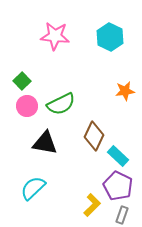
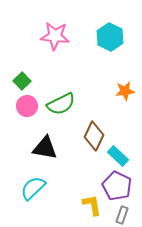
black triangle: moved 5 px down
purple pentagon: moved 1 px left
yellow L-shape: rotated 55 degrees counterclockwise
